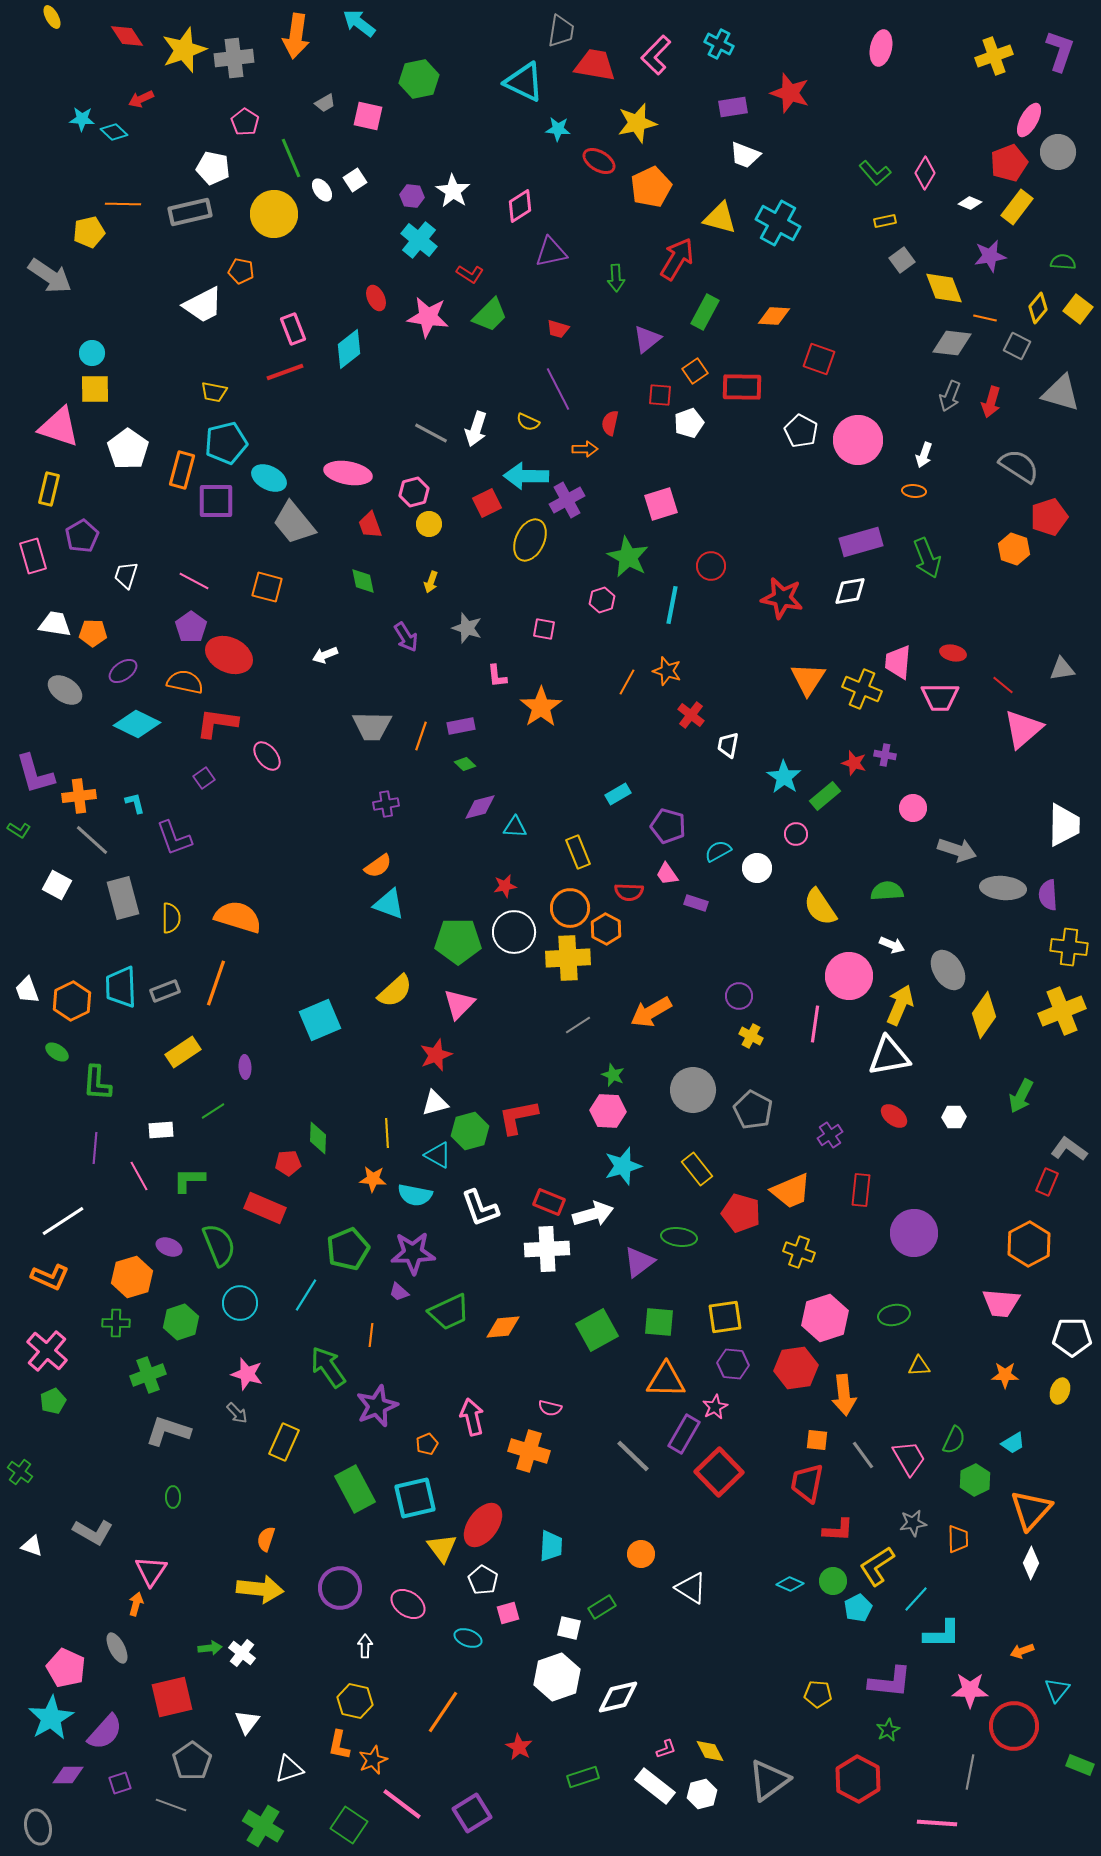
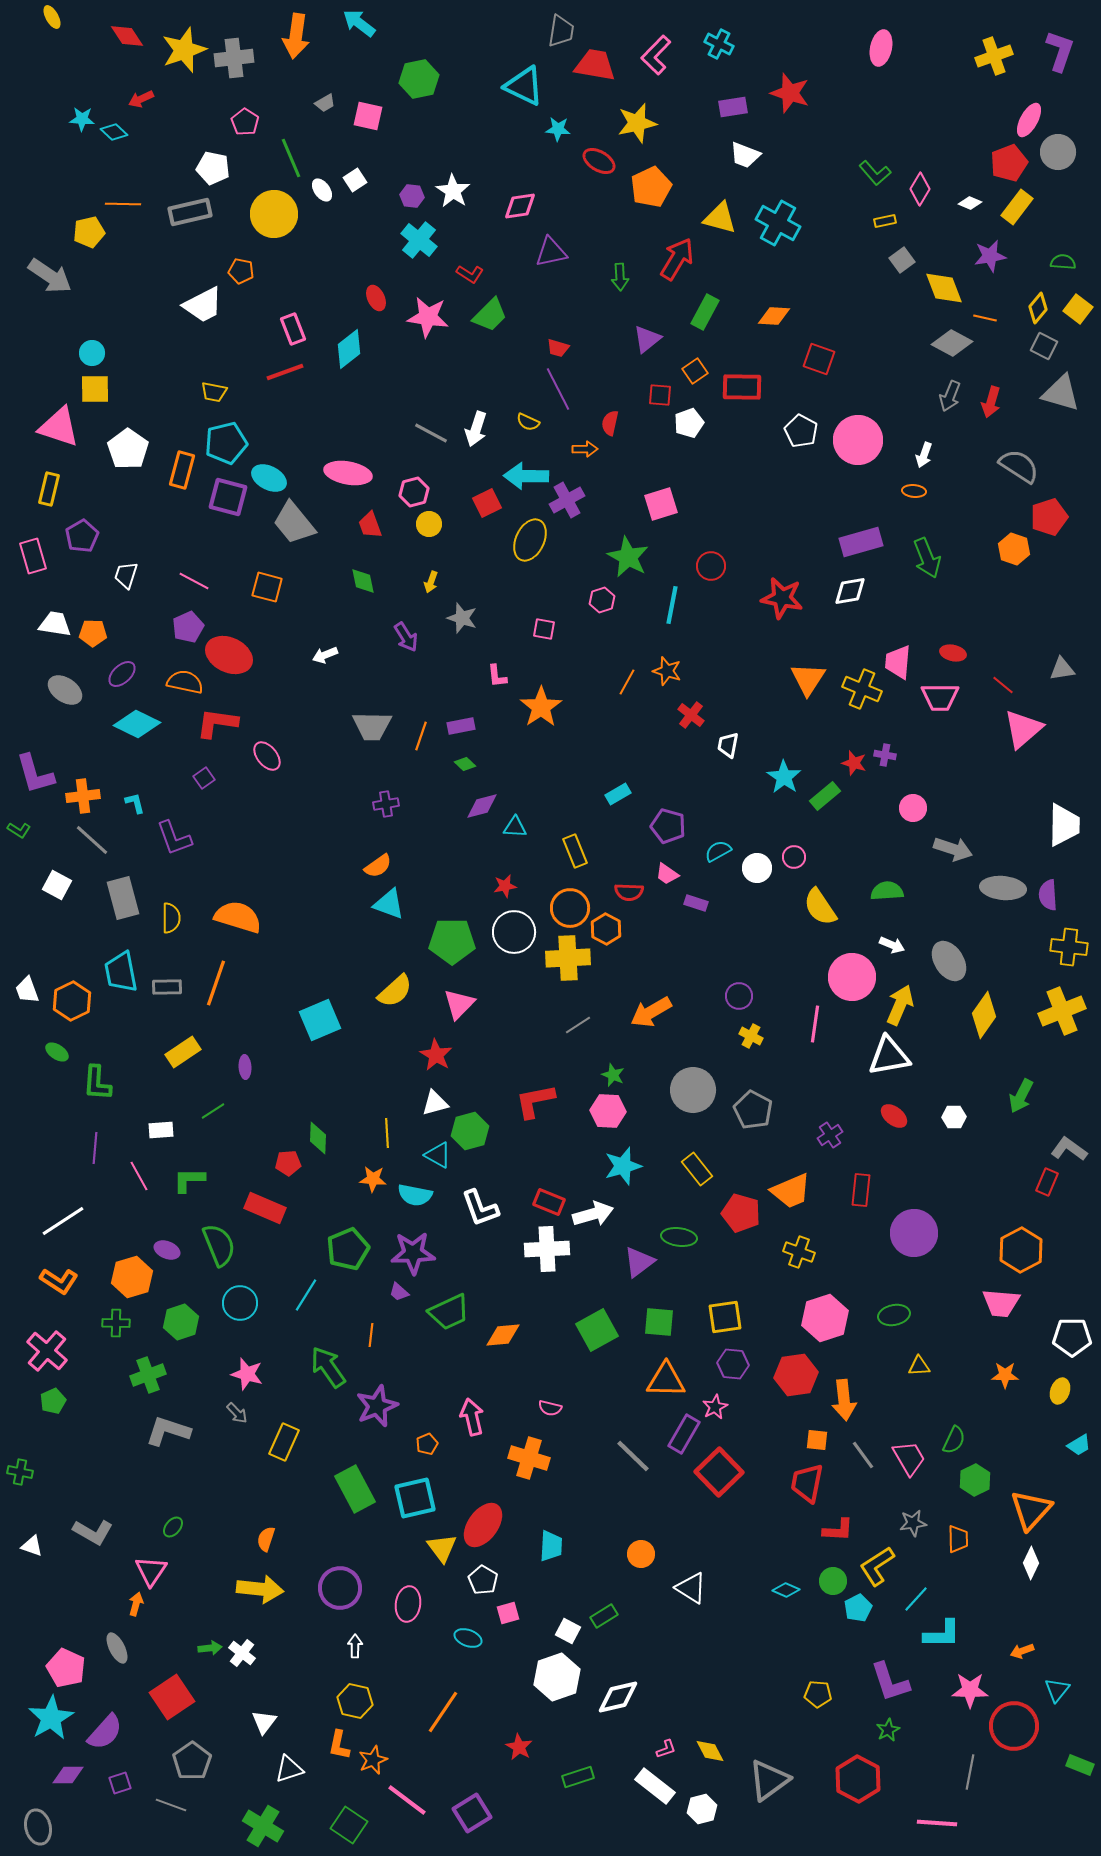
cyan triangle at (524, 82): moved 4 px down
pink diamond at (925, 173): moved 5 px left, 16 px down
pink diamond at (520, 206): rotated 24 degrees clockwise
green arrow at (616, 278): moved 4 px right, 1 px up
red trapezoid at (558, 329): moved 19 px down
gray diamond at (952, 343): rotated 21 degrees clockwise
gray square at (1017, 346): moved 27 px right
purple square at (216, 501): moved 12 px right, 4 px up; rotated 15 degrees clockwise
purple pentagon at (191, 627): moved 3 px left; rotated 12 degrees clockwise
gray star at (467, 628): moved 5 px left, 10 px up
purple ellipse at (123, 671): moved 1 px left, 3 px down; rotated 8 degrees counterclockwise
orange cross at (79, 796): moved 4 px right
purple diamond at (480, 807): moved 2 px right, 1 px up
pink circle at (796, 834): moved 2 px left, 23 px down
gray arrow at (957, 850): moved 4 px left, 1 px up
yellow rectangle at (578, 852): moved 3 px left, 1 px up
pink trapezoid at (667, 874): rotated 20 degrees counterclockwise
green pentagon at (458, 941): moved 6 px left
gray ellipse at (948, 970): moved 1 px right, 9 px up
pink circle at (849, 976): moved 3 px right, 1 px down
cyan trapezoid at (121, 987): moved 15 px up; rotated 9 degrees counterclockwise
gray rectangle at (165, 991): moved 2 px right, 4 px up; rotated 20 degrees clockwise
red star at (436, 1055): rotated 20 degrees counterclockwise
red L-shape at (518, 1117): moved 17 px right, 16 px up
orange hexagon at (1029, 1244): moved 8 px left, 6 px down
purple ellipse at (169, 1247): moved 2 px left, 3 px down
orange L-shape at (50, 1277): moved 9 px right, 4 px down; rotated 9 degrees clockwise
orange diamond at (503, 1327): moved 8 px down
red hexagon at (796, 1368): moved 7 px down
orange arrow at (844, 1395): moved 5 px down
cyan trapezoid at (1013, 1443): moved 66 px right, 2 px down
orange cross at (529, 1451): moved 7 px down
green cross at (20, 1472): rotated 25 degrees counterclockwise
green ellipse at (173, 1497): moved 30 px down; rotated 40 degrees clockwise
cyan diamond at (790, 1584): moved 4 px left, 6 px down
pink ellipse at (408, 1604): rotated 64 degrees clockwise
green rectangle at (602, 1607): moved 2 px right, 9 px down
white square at (569, 1628): moved 1 px left, 3 px down; rotated 15 degrees clockwise
white arrow at (365, 1646): moved 10 px left
purple L-shape at (890, 1682): rotated 66 degrees clockwise
red square at (172, 1697): rotated 21 degrees counterclockwise
white triangle at (247, 1722): moved 17 px right
green rectangle at (583, 1777): moved 5 px left
white hexagon at (702, 1794): moved 15 px down
pink line at (402, 1804): moved 5 px right, 4 px up
